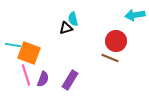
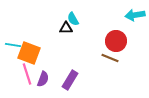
cyan semicircle: rotated 16 degrees counterclockwise
black triangle: rotated 16 degrees clockwise
pink line: moved 1 px right, 1 px up
